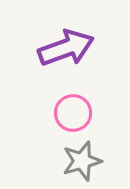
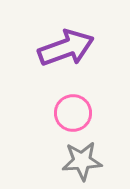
gray star: rotated 12 degrees clockwise
